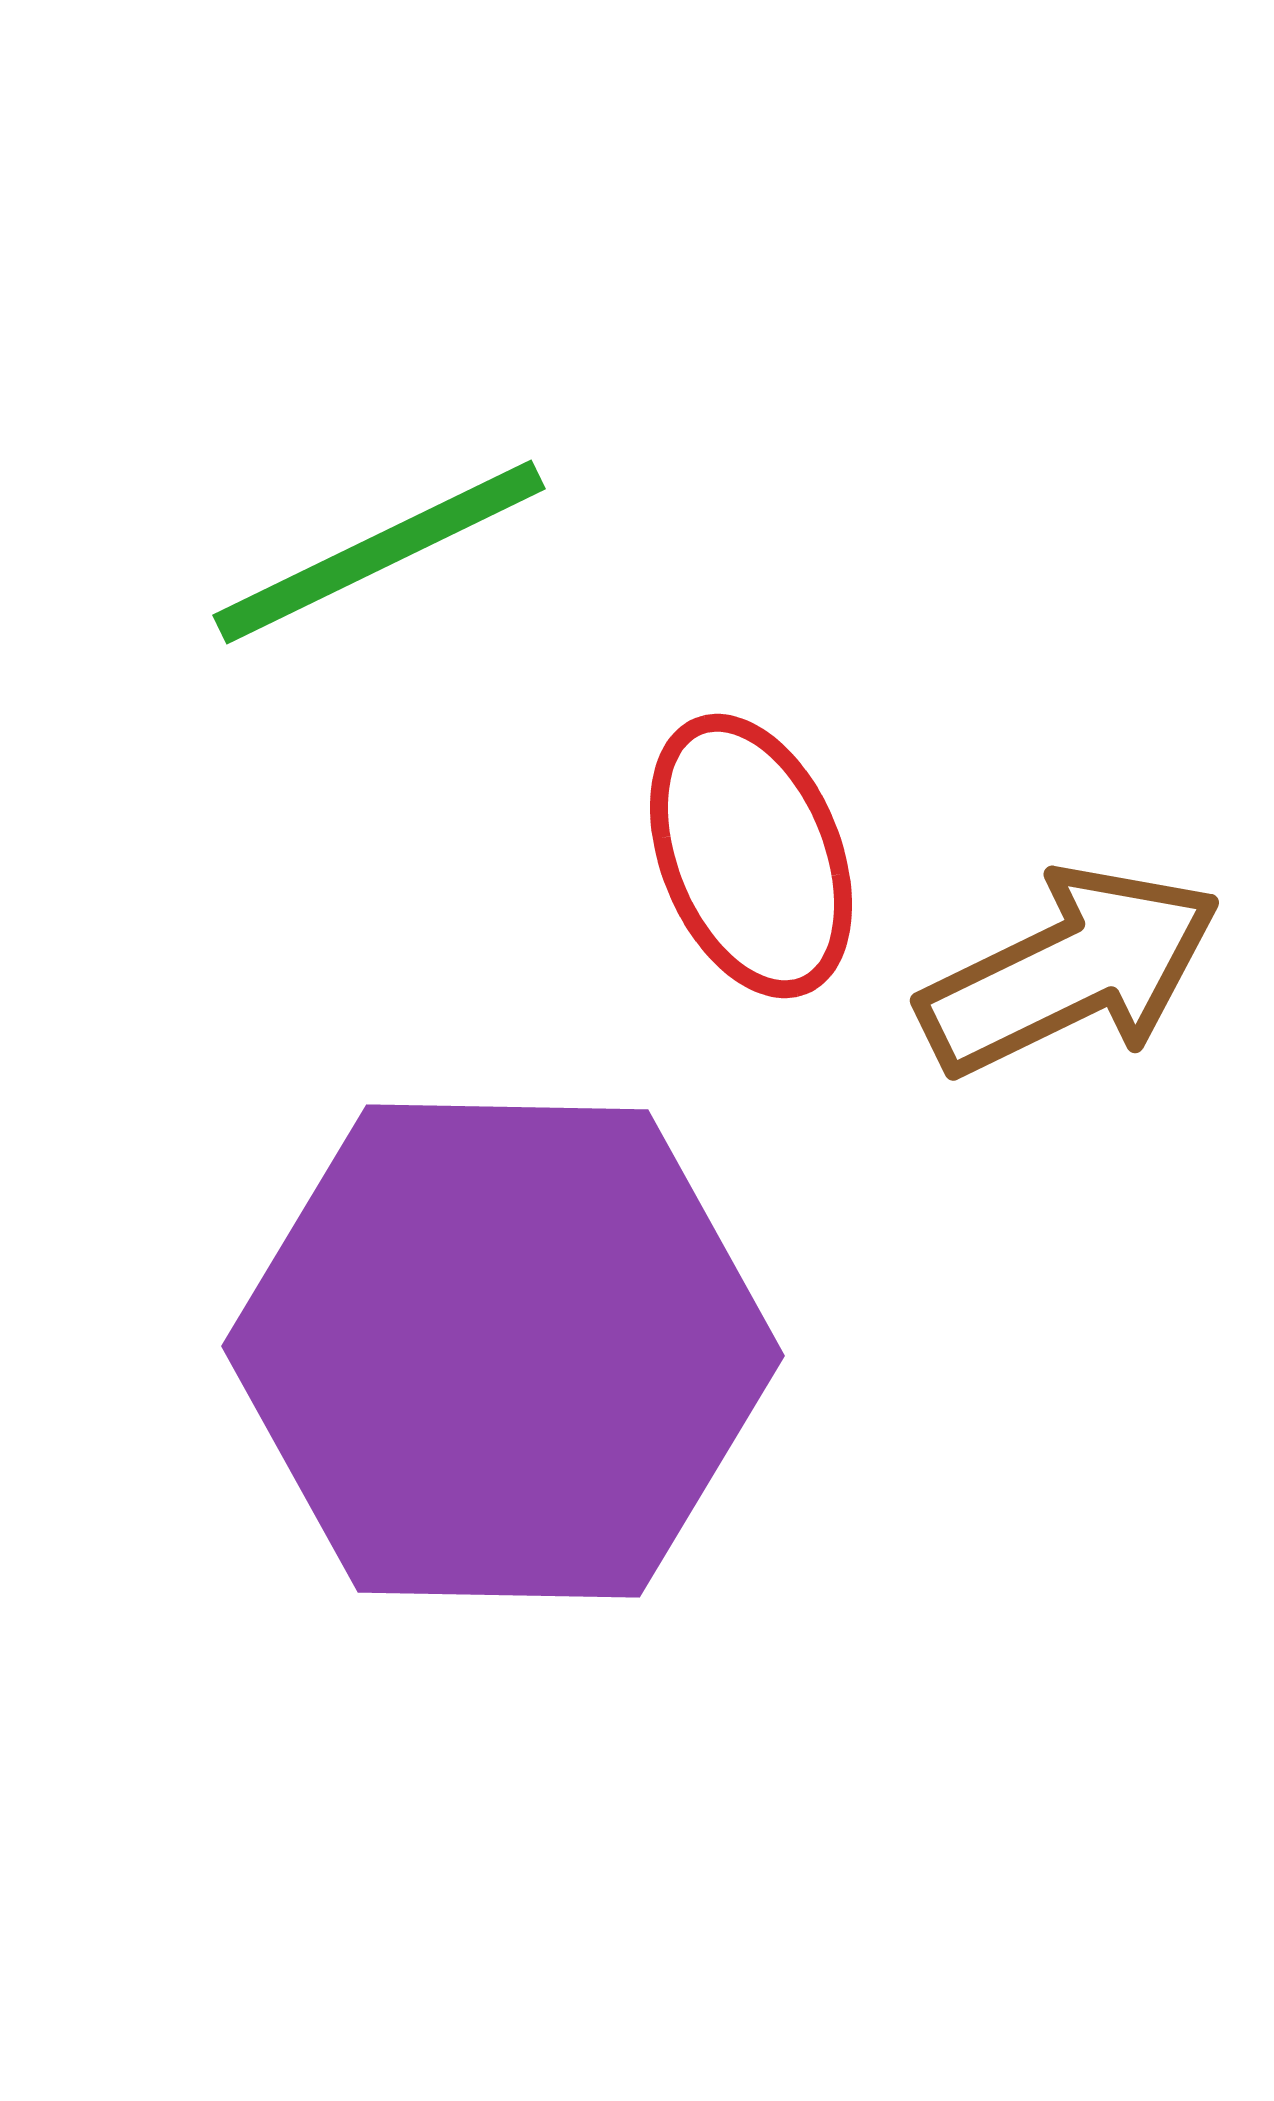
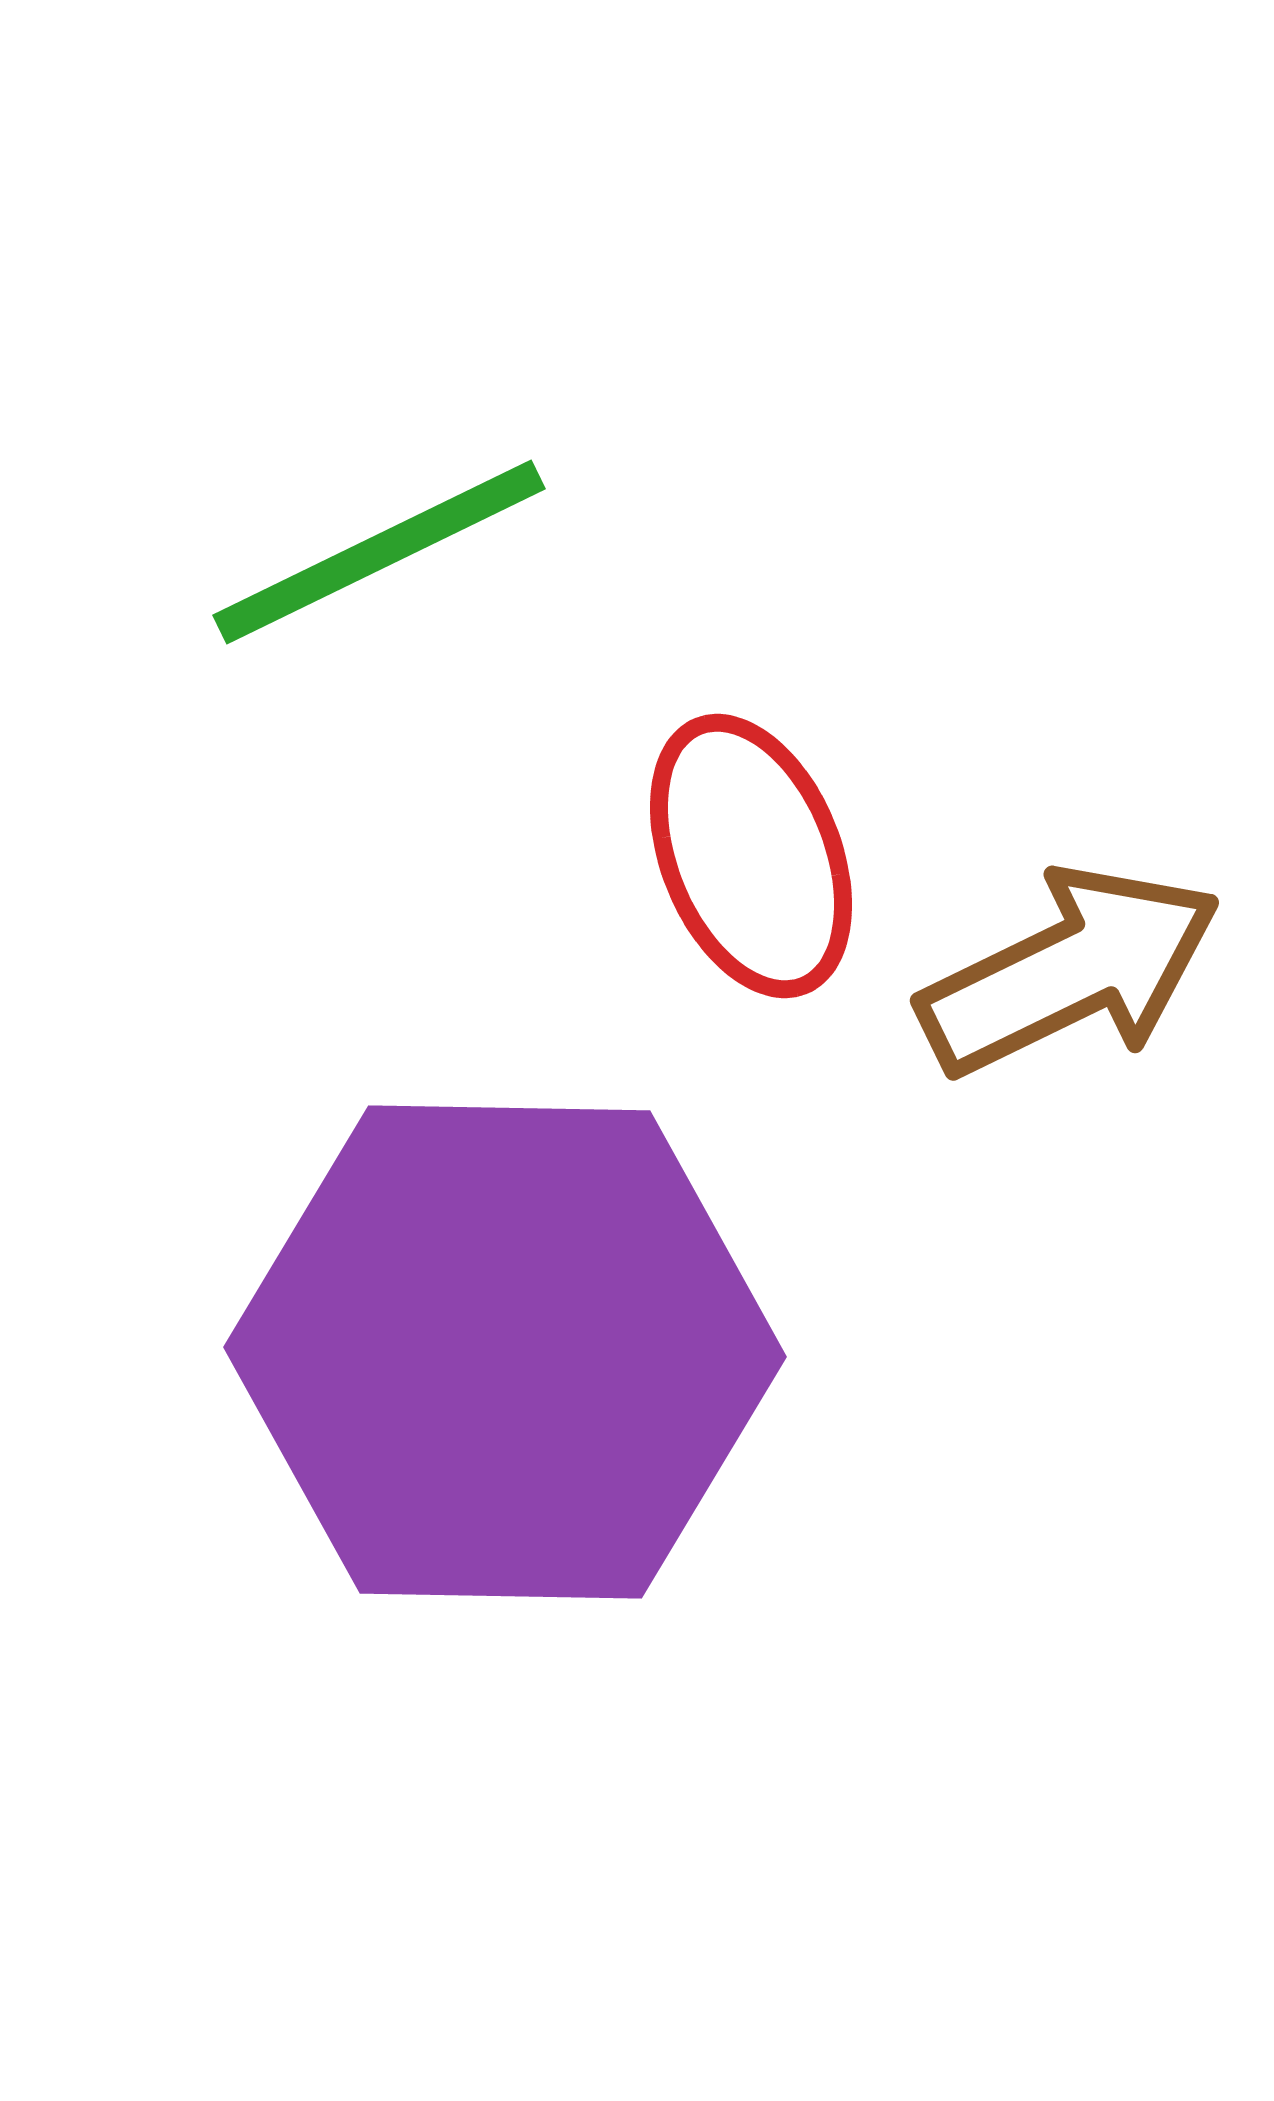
purple hexagon: moved 2 px right, 1 px down
